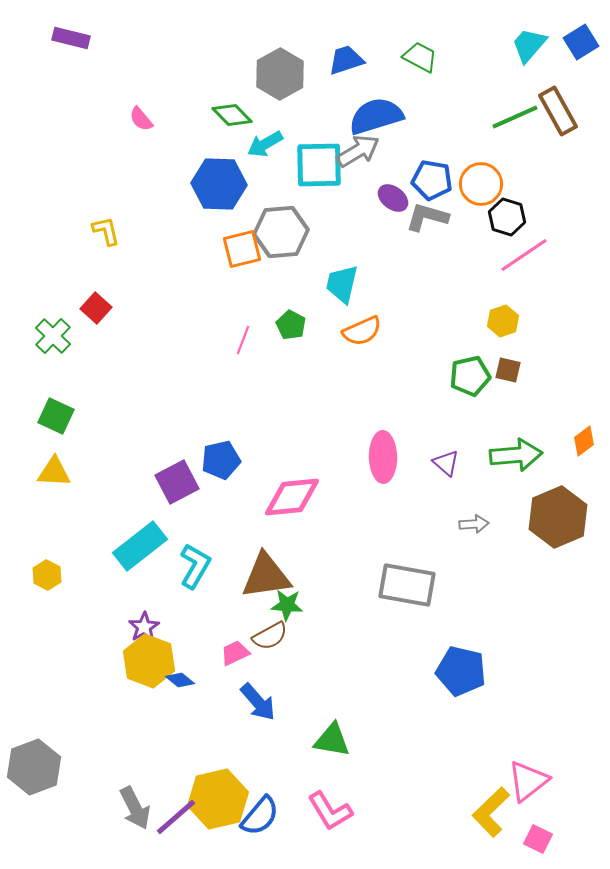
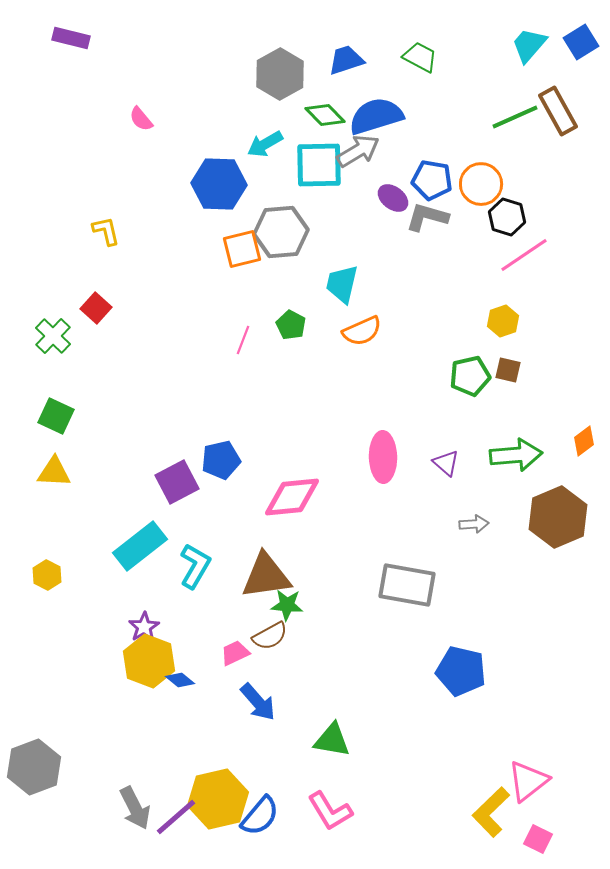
green diamond at (232, 115): moved 93 px right
